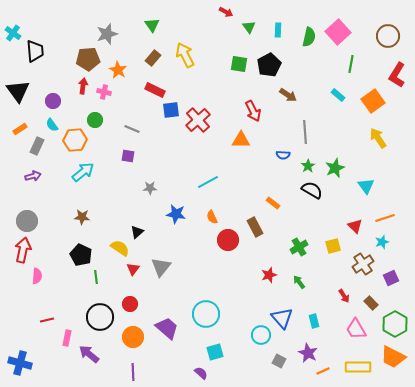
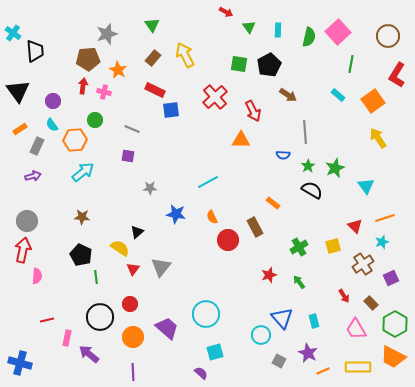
red cross at (198, 120): moved 17 px right, 23 px up
